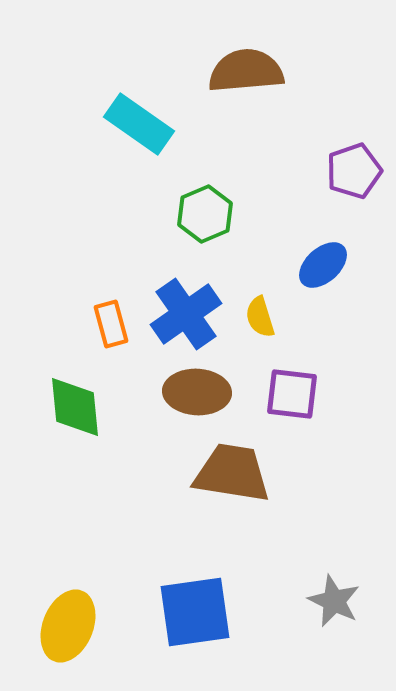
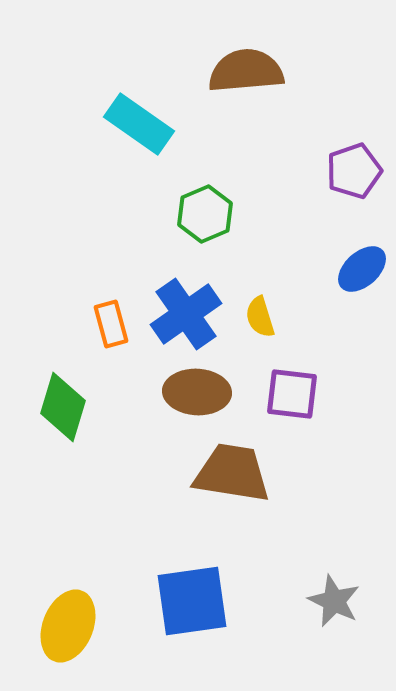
blue ellipse: moved 39 px right, 4 px down
green diamond: moved 12 px left; rotated 22 degrees clockwise
blue square: moved 3 px left, 11 px up
